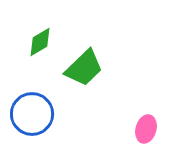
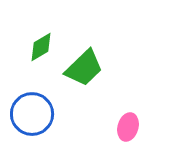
green diamond: moved 1 px right, 5 px down
pink ellipse: moved 18 px left, 2 px up
